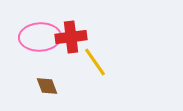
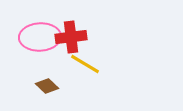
yellow line: moved 10 px left, 2 px down; rotated 24 degrees counterclockwise
brown diamond: rotated 25 degrees counterclockwise
